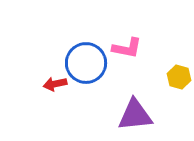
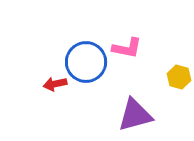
blue circle: moved 1 px up
purple triangle: rotated 9 degrees counterclockwise
